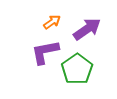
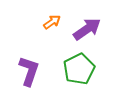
purple L-shape: moved 16 px left, 19 px down; rotated 120 degrees clockwise
green pentagon: moved 2 px right; rotated 8 degrees clockwise
